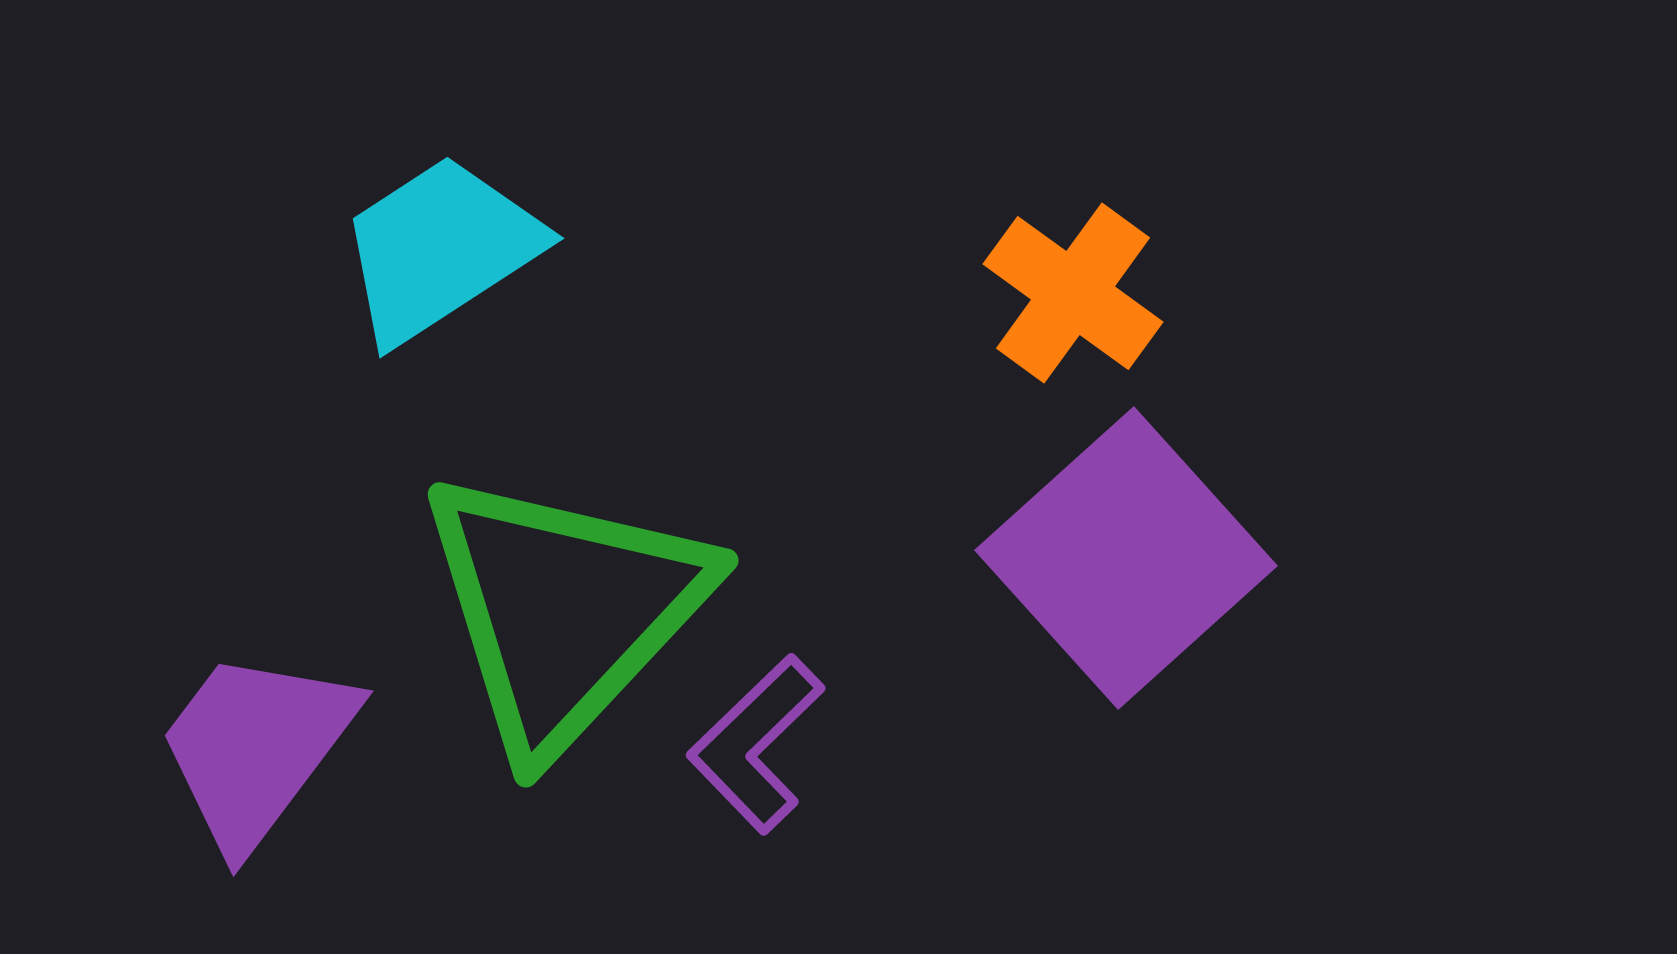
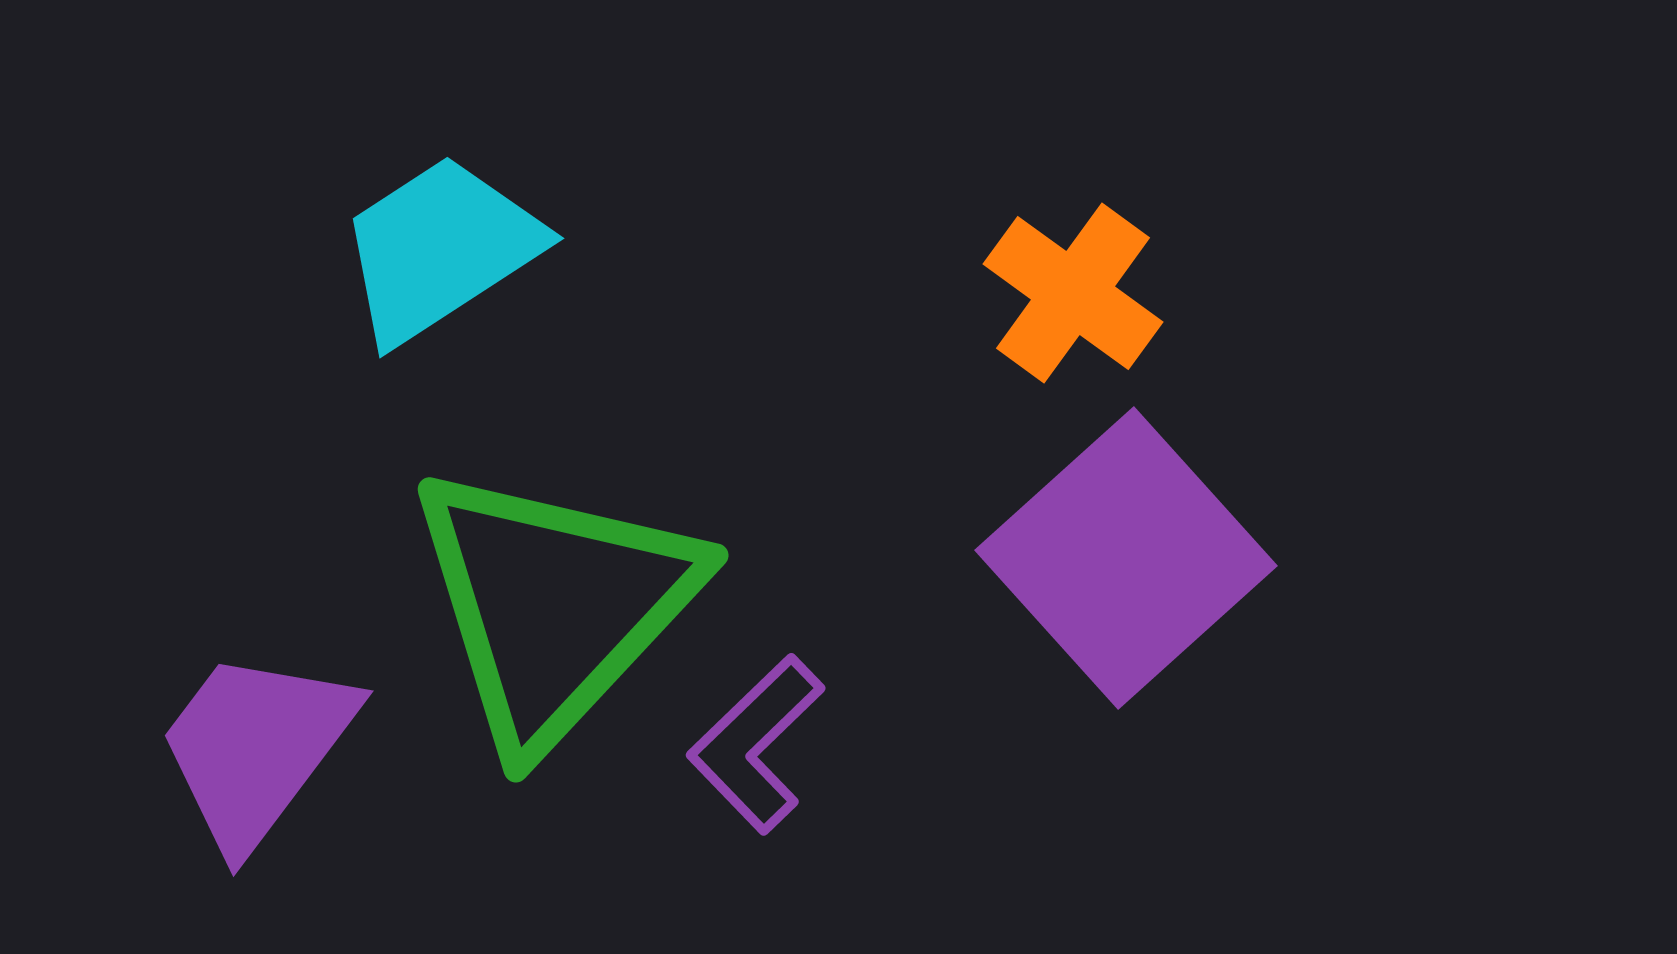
green triangle: moved 10 px left, 5 px up
